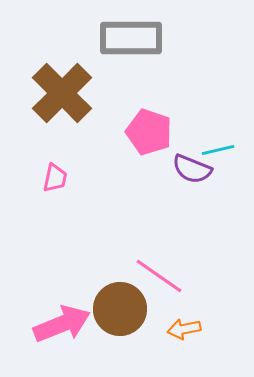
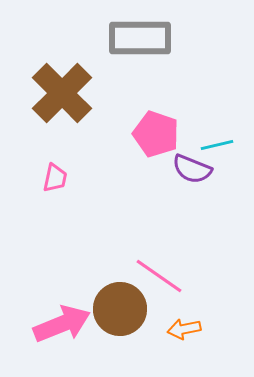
gray rectangle: moved 9 px right
pink pentagon: moved 7 px right, 2 px down
cyan line: moved 1 px left, 5 px up
